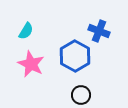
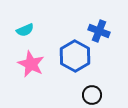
cyan semicircle: moved 1 px left, 1 px up; rotated 36 degrees clockwise
black circle: moved 11 px right
